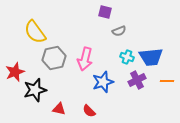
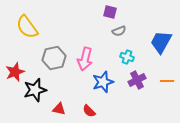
purple square: moved 5 px right
yellow semicircle: moved 8 px left, 5 px up
blue trapezoid: moved 10 px right, 15 px up; rotated 125 degrees clockwise
